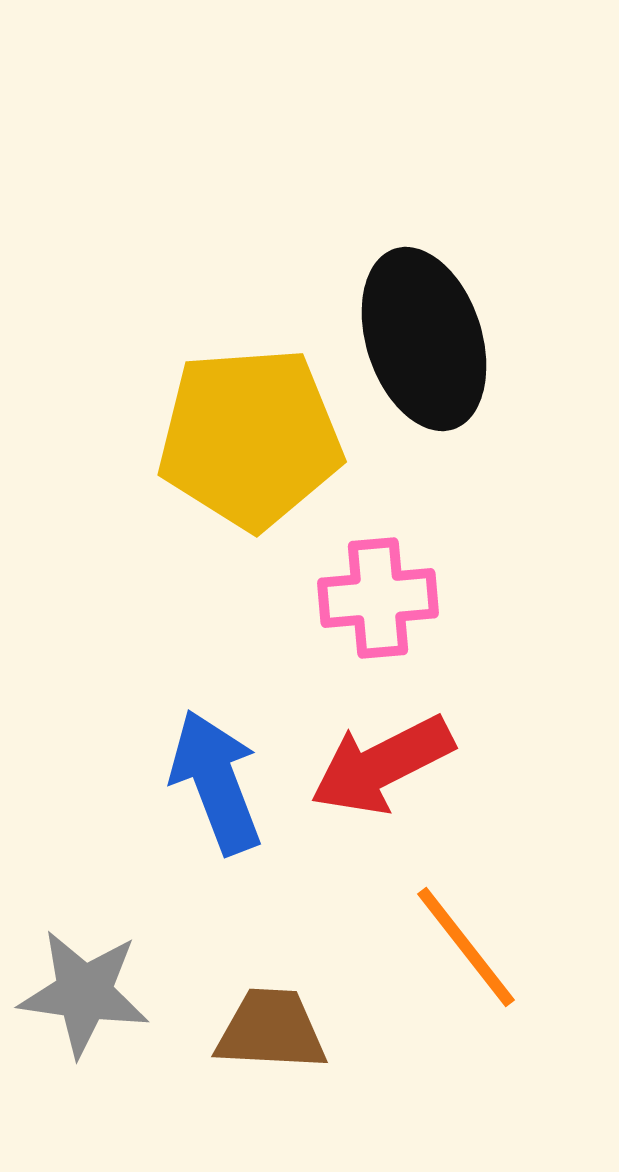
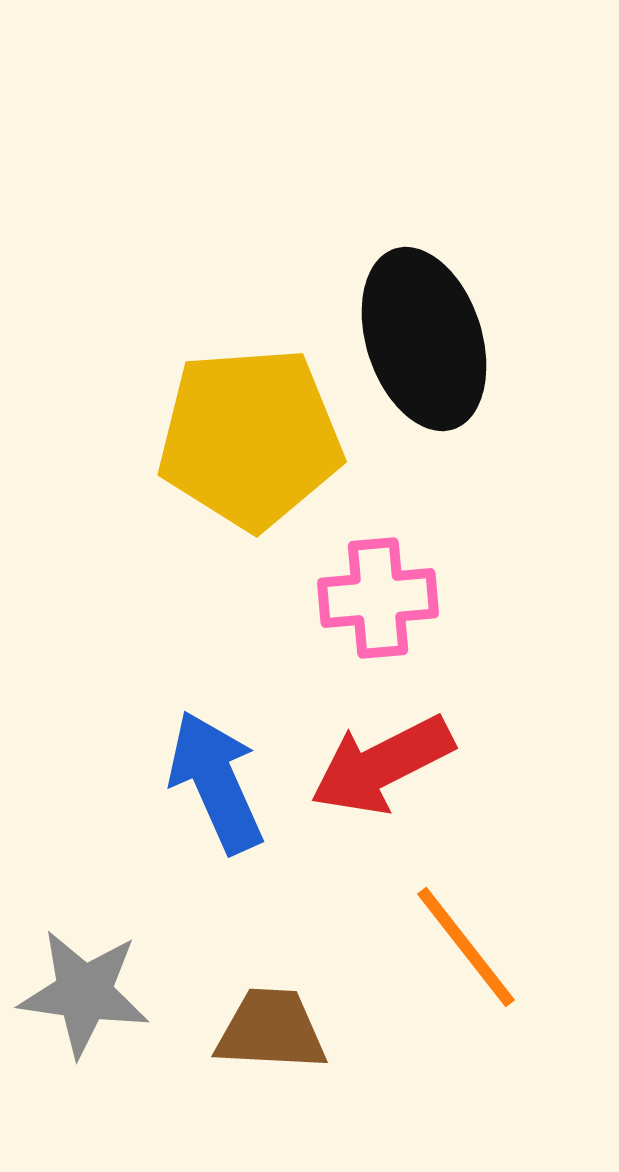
blue arrow: rotated 3 degrees counterclockwise
